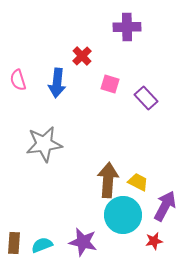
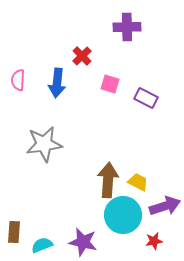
pink semicircle: rotated 20 degrees clockwise
purple rectangle: rotated 20 degrees counterclockwise
purple arrow: rotated 44 degrees clockwise
brown rectangle: moved 11 px up
